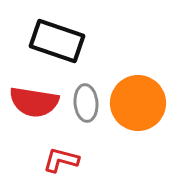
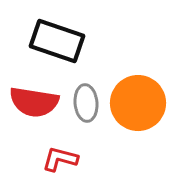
red L-shape: moved 1 px left, 1 px up
